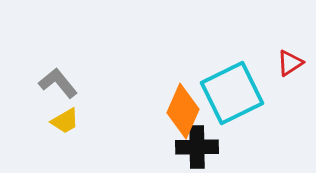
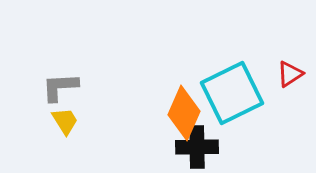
red triangle: moved 11 px down
gray L-shape: moved 2 px right, 4 px down; rotated 54 degrees counterclockwise
orange diamond: moved 1 px right, 2 px down
yellow trapezoid: rotated 92 degrees counterclockwise
